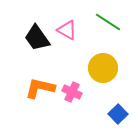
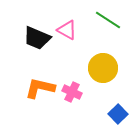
green line: moved 2 px up
black trapezoid: rotated 32 degrees counterclockwise
